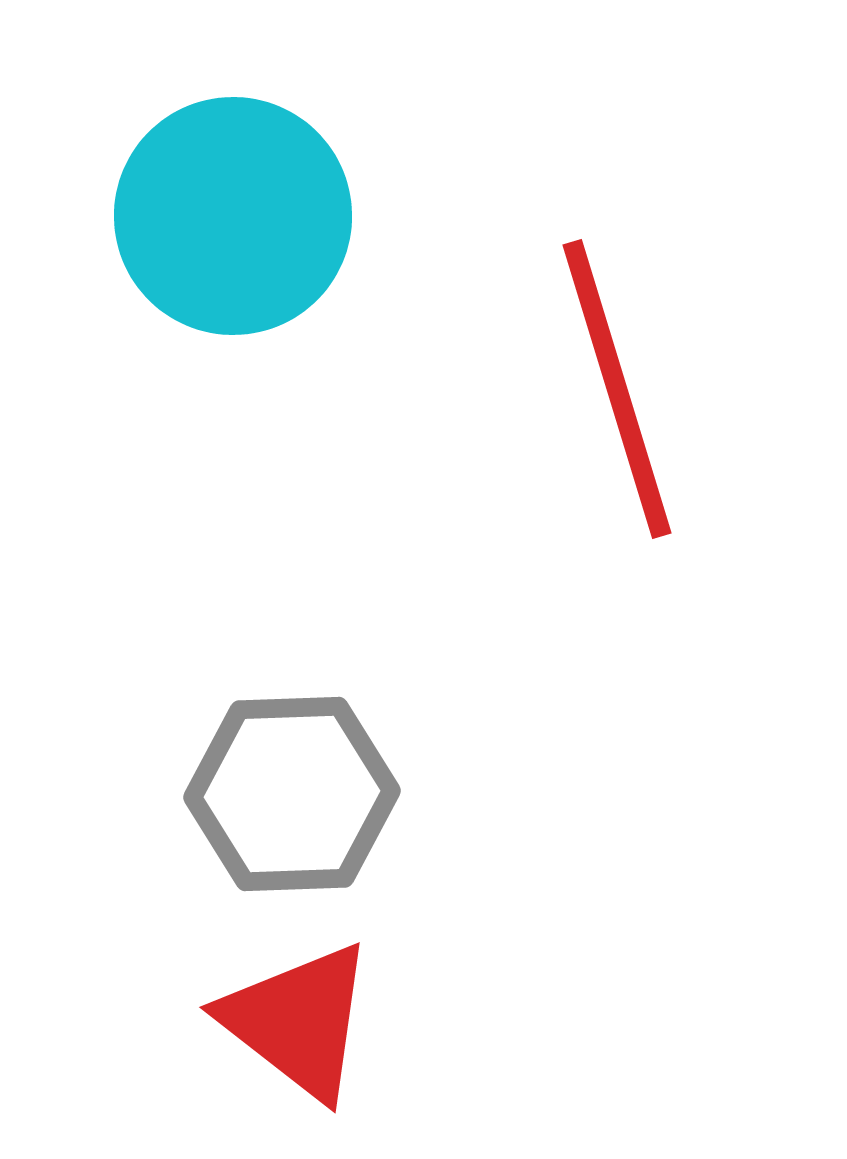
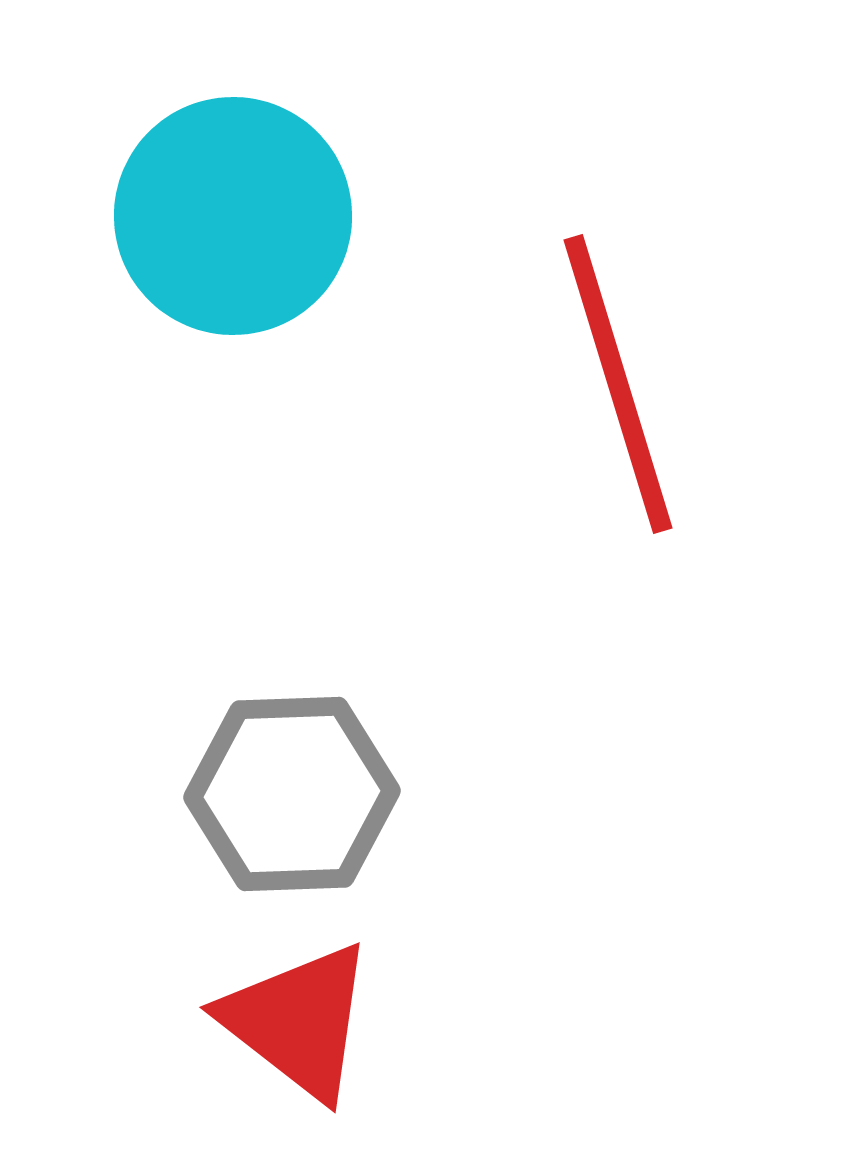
red line: moved 1 px right, 5 px up
